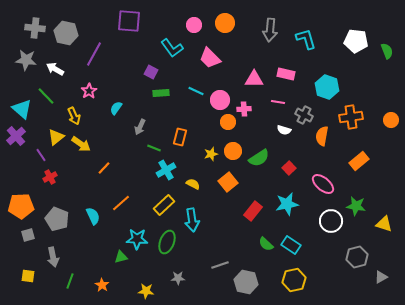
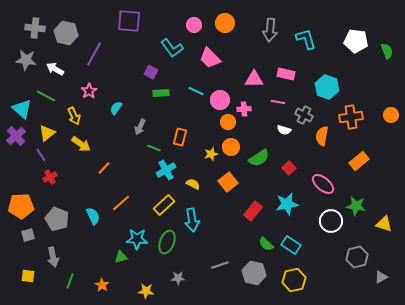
green line at (46, 96): rotated 18 degrees counterclockwise
orange circle at (391, 120): moved 5 px up
yellow triangle at (56, 137): moved 9 px left, 4 px up
orange circle at (233, 151): moved 2 px left, 4 px up
gray hexagon at (246, 282): moved 8 px right, 9 px up
